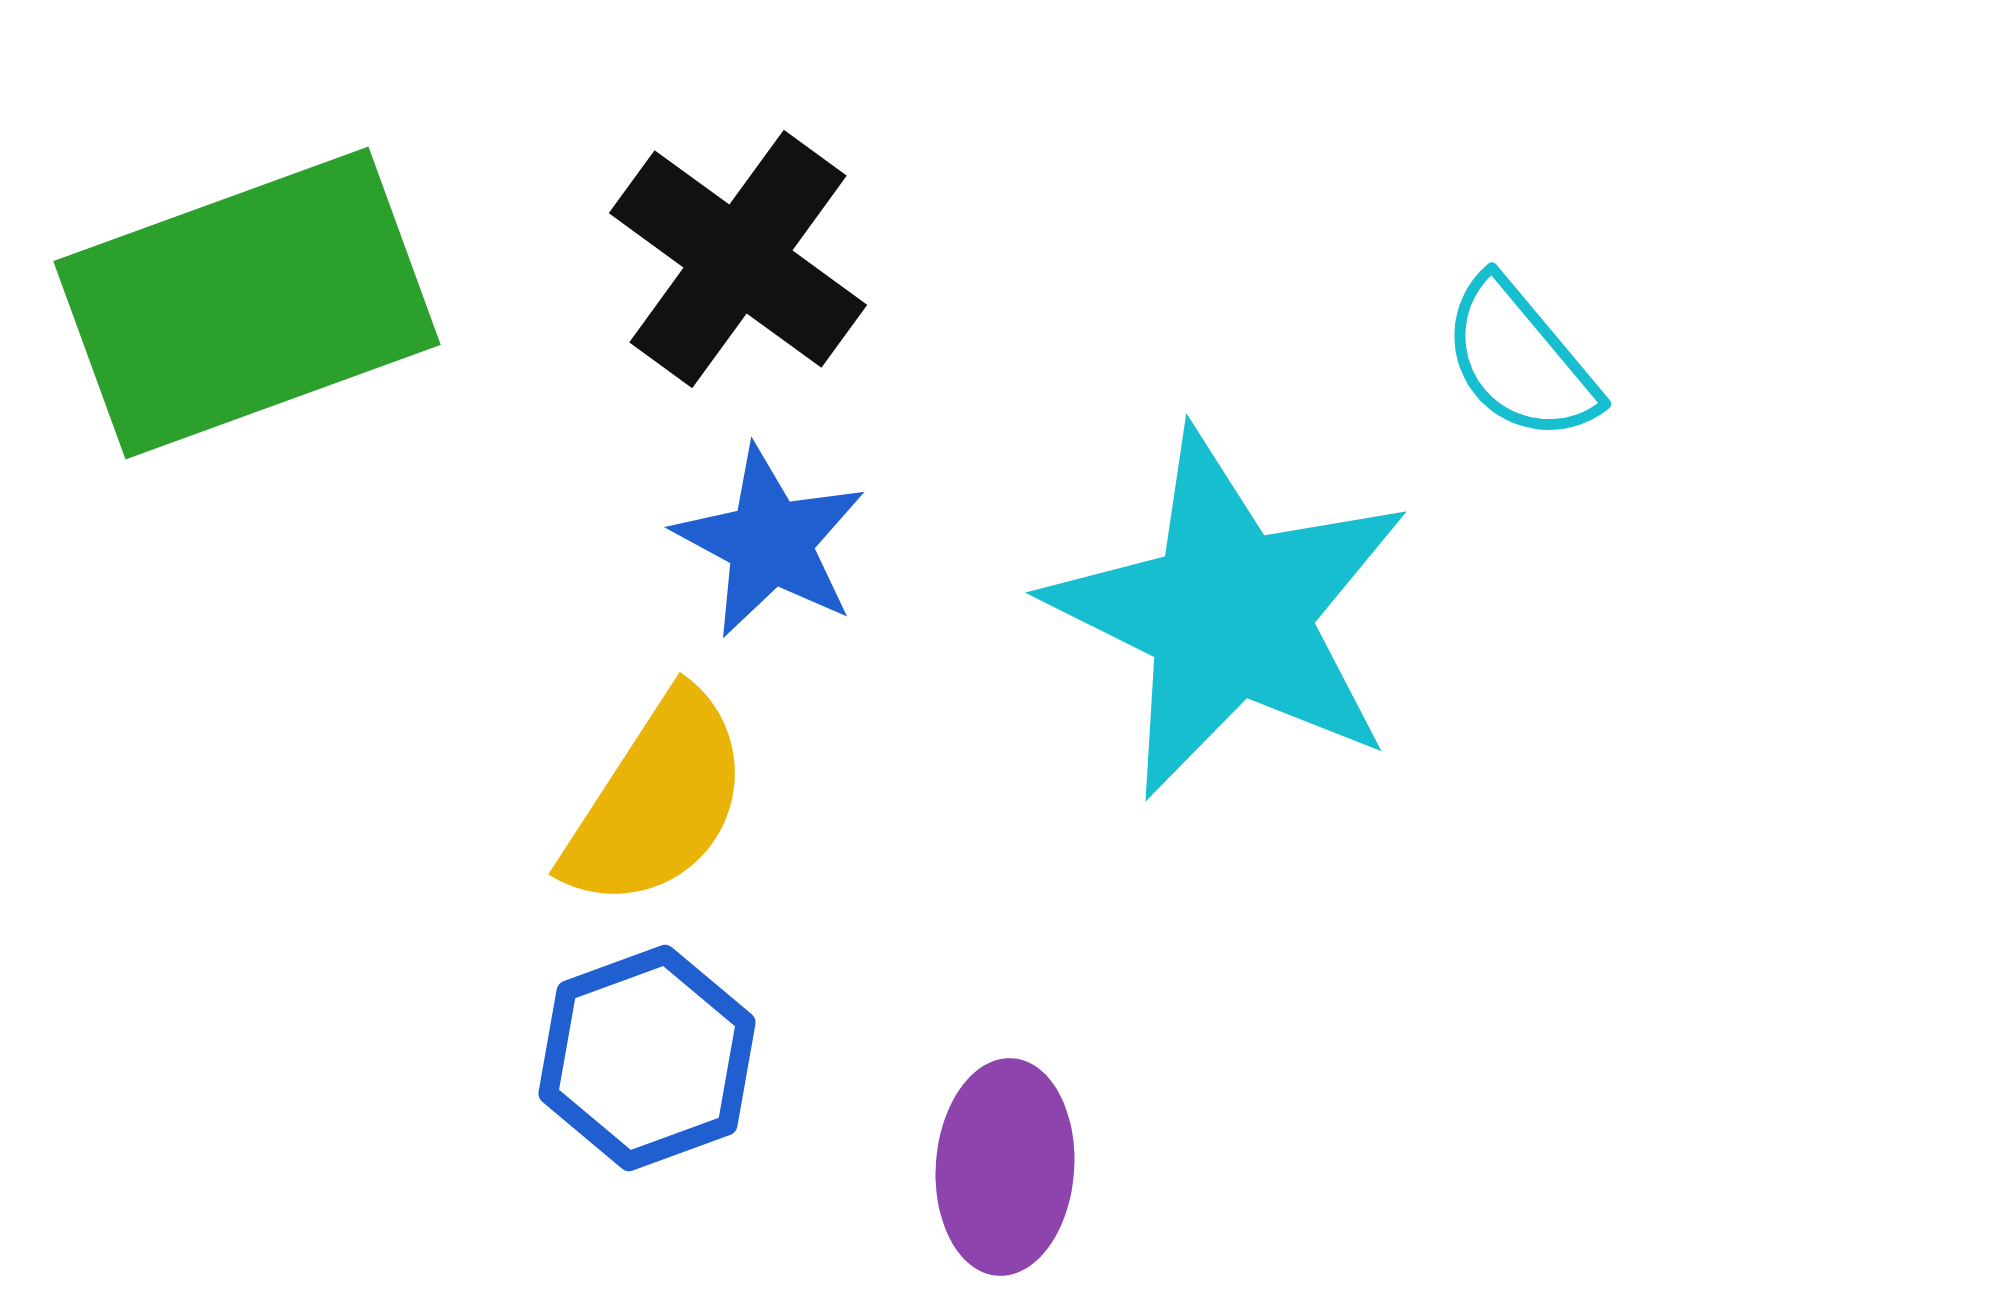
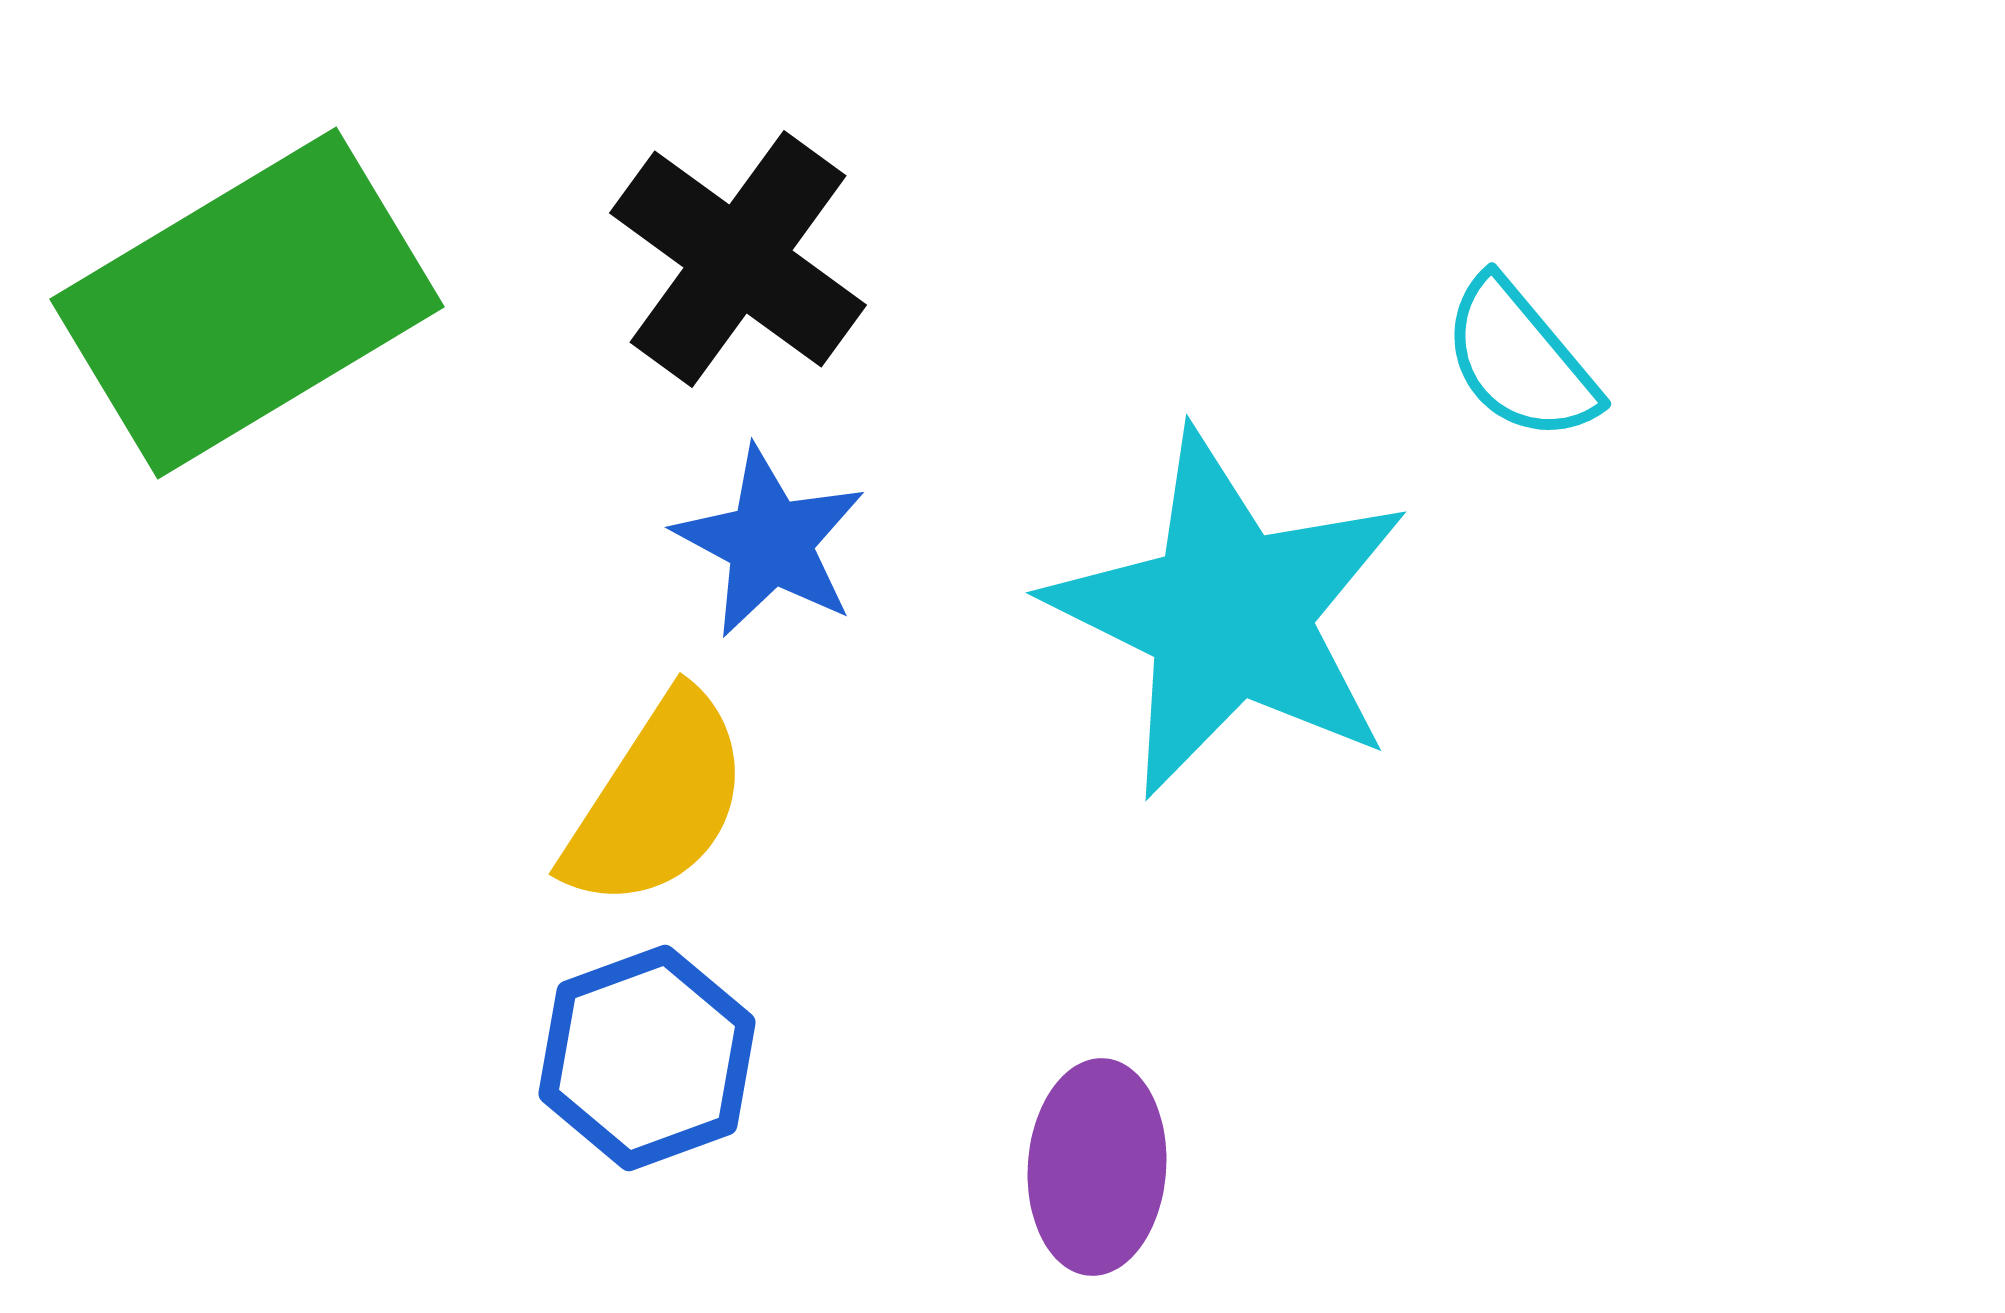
green rectangle: rotated 11 degrees counterclockwise
purple ellipse: moved 92 px right
